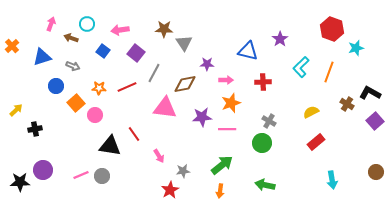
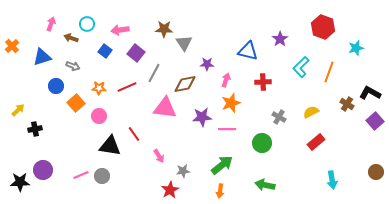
red hexagon at (332, 29): moved 9 px left, 2 px up
blue square at (103, 51): moved 2 px right
pink arrow at (226, 80): rotated 72 degrees counterclockwise
yellow arrow at (16, 110): moved 2 px right
pink circle at (95, 115): moved 4 px right, 1 px down
gray cross at (269, 121): moved 10 px right, 4 px up
